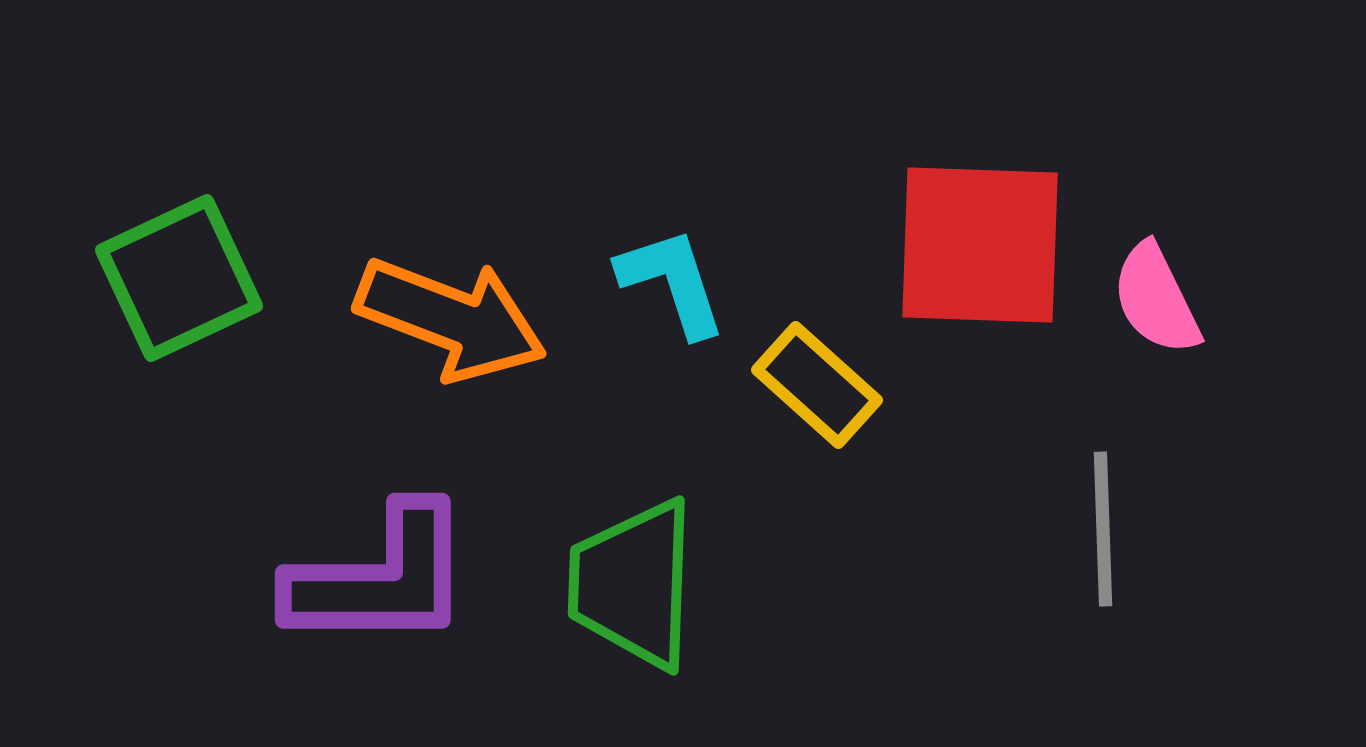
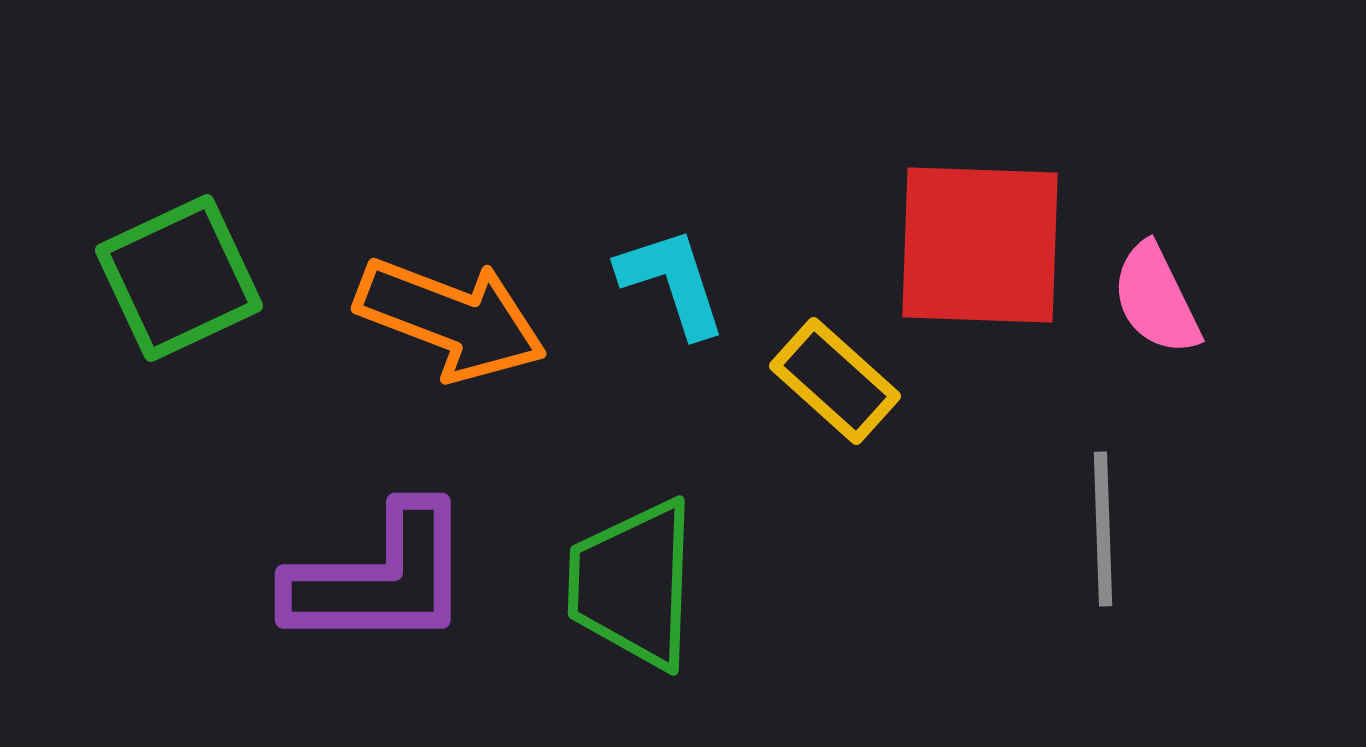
yellow rectangle: moved 18 px right, 4 px up
